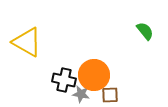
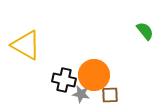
yellow triangle: moved 1 px left, 3 px down
